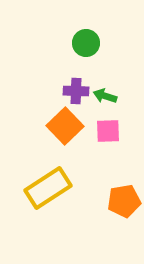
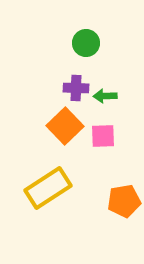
purple cross: moved 3 px up
green arrow: rotated 20 degrees counterclockwise
pink square: moved 5 px left, 5 px down
